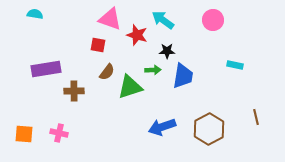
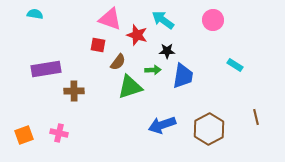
cyan rectangle: rotated 21 degrees clockwise
brown semicircle: moved 11 px right, 10 px up
blue arrow: moved 2 px up
orange square: moved 1 px down; rotated 24 degrees counterclockwise
